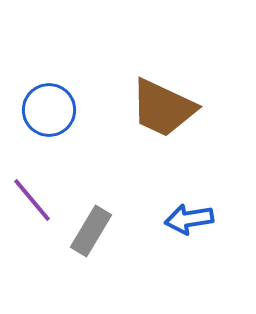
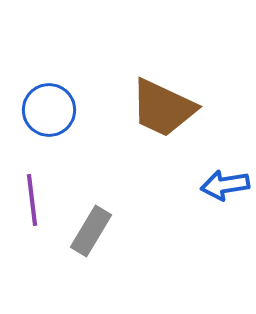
purple line: rotated 33 degrees clockwise
blue arrow: moved 36 px right, 34 px up
